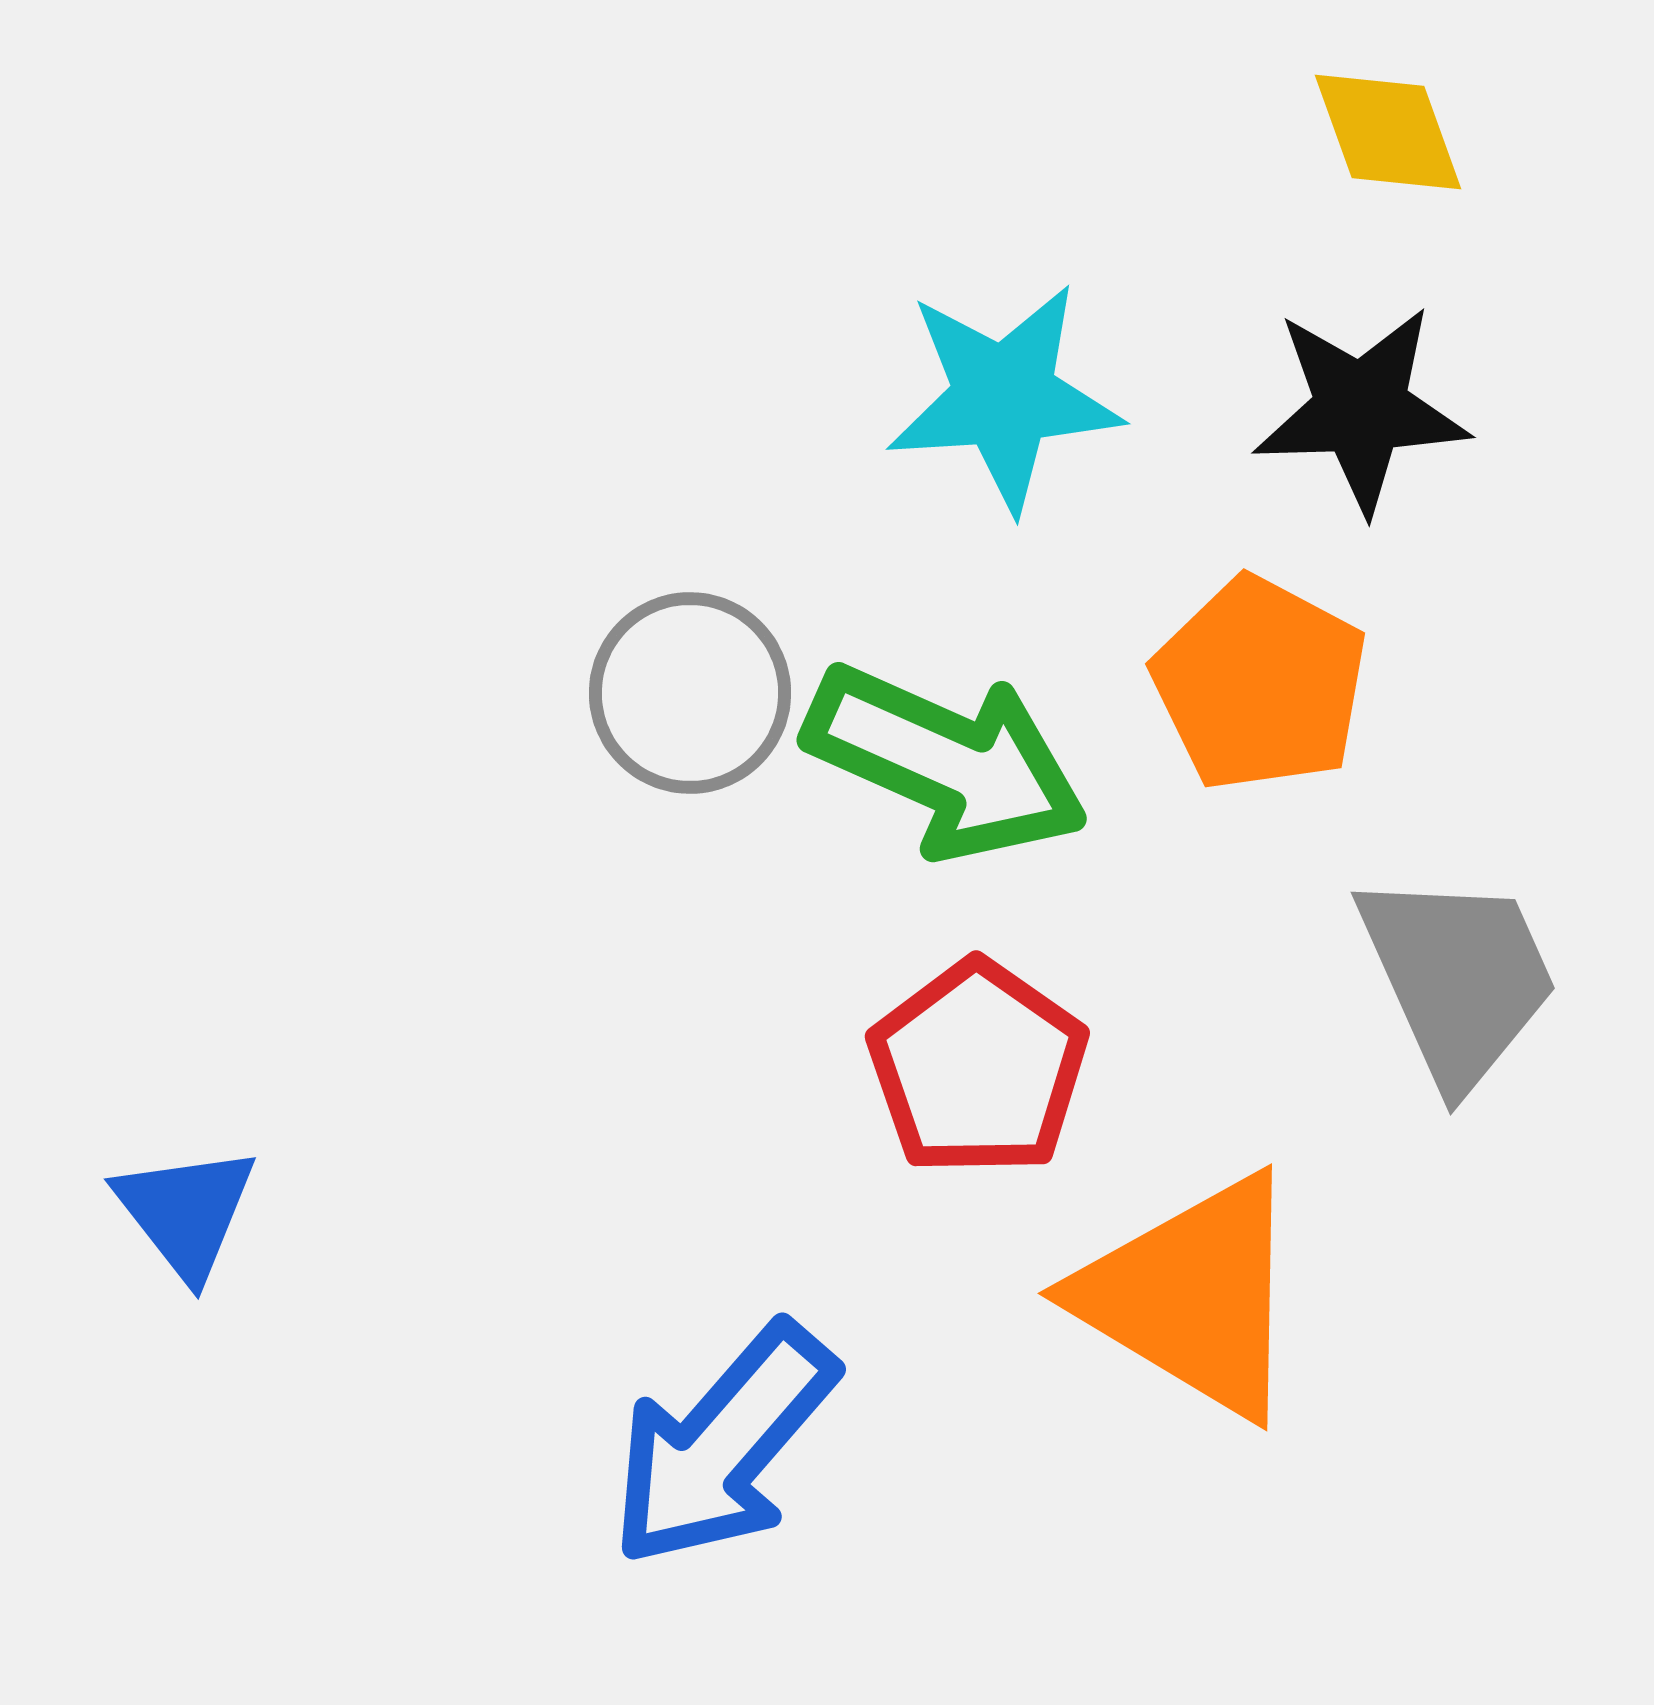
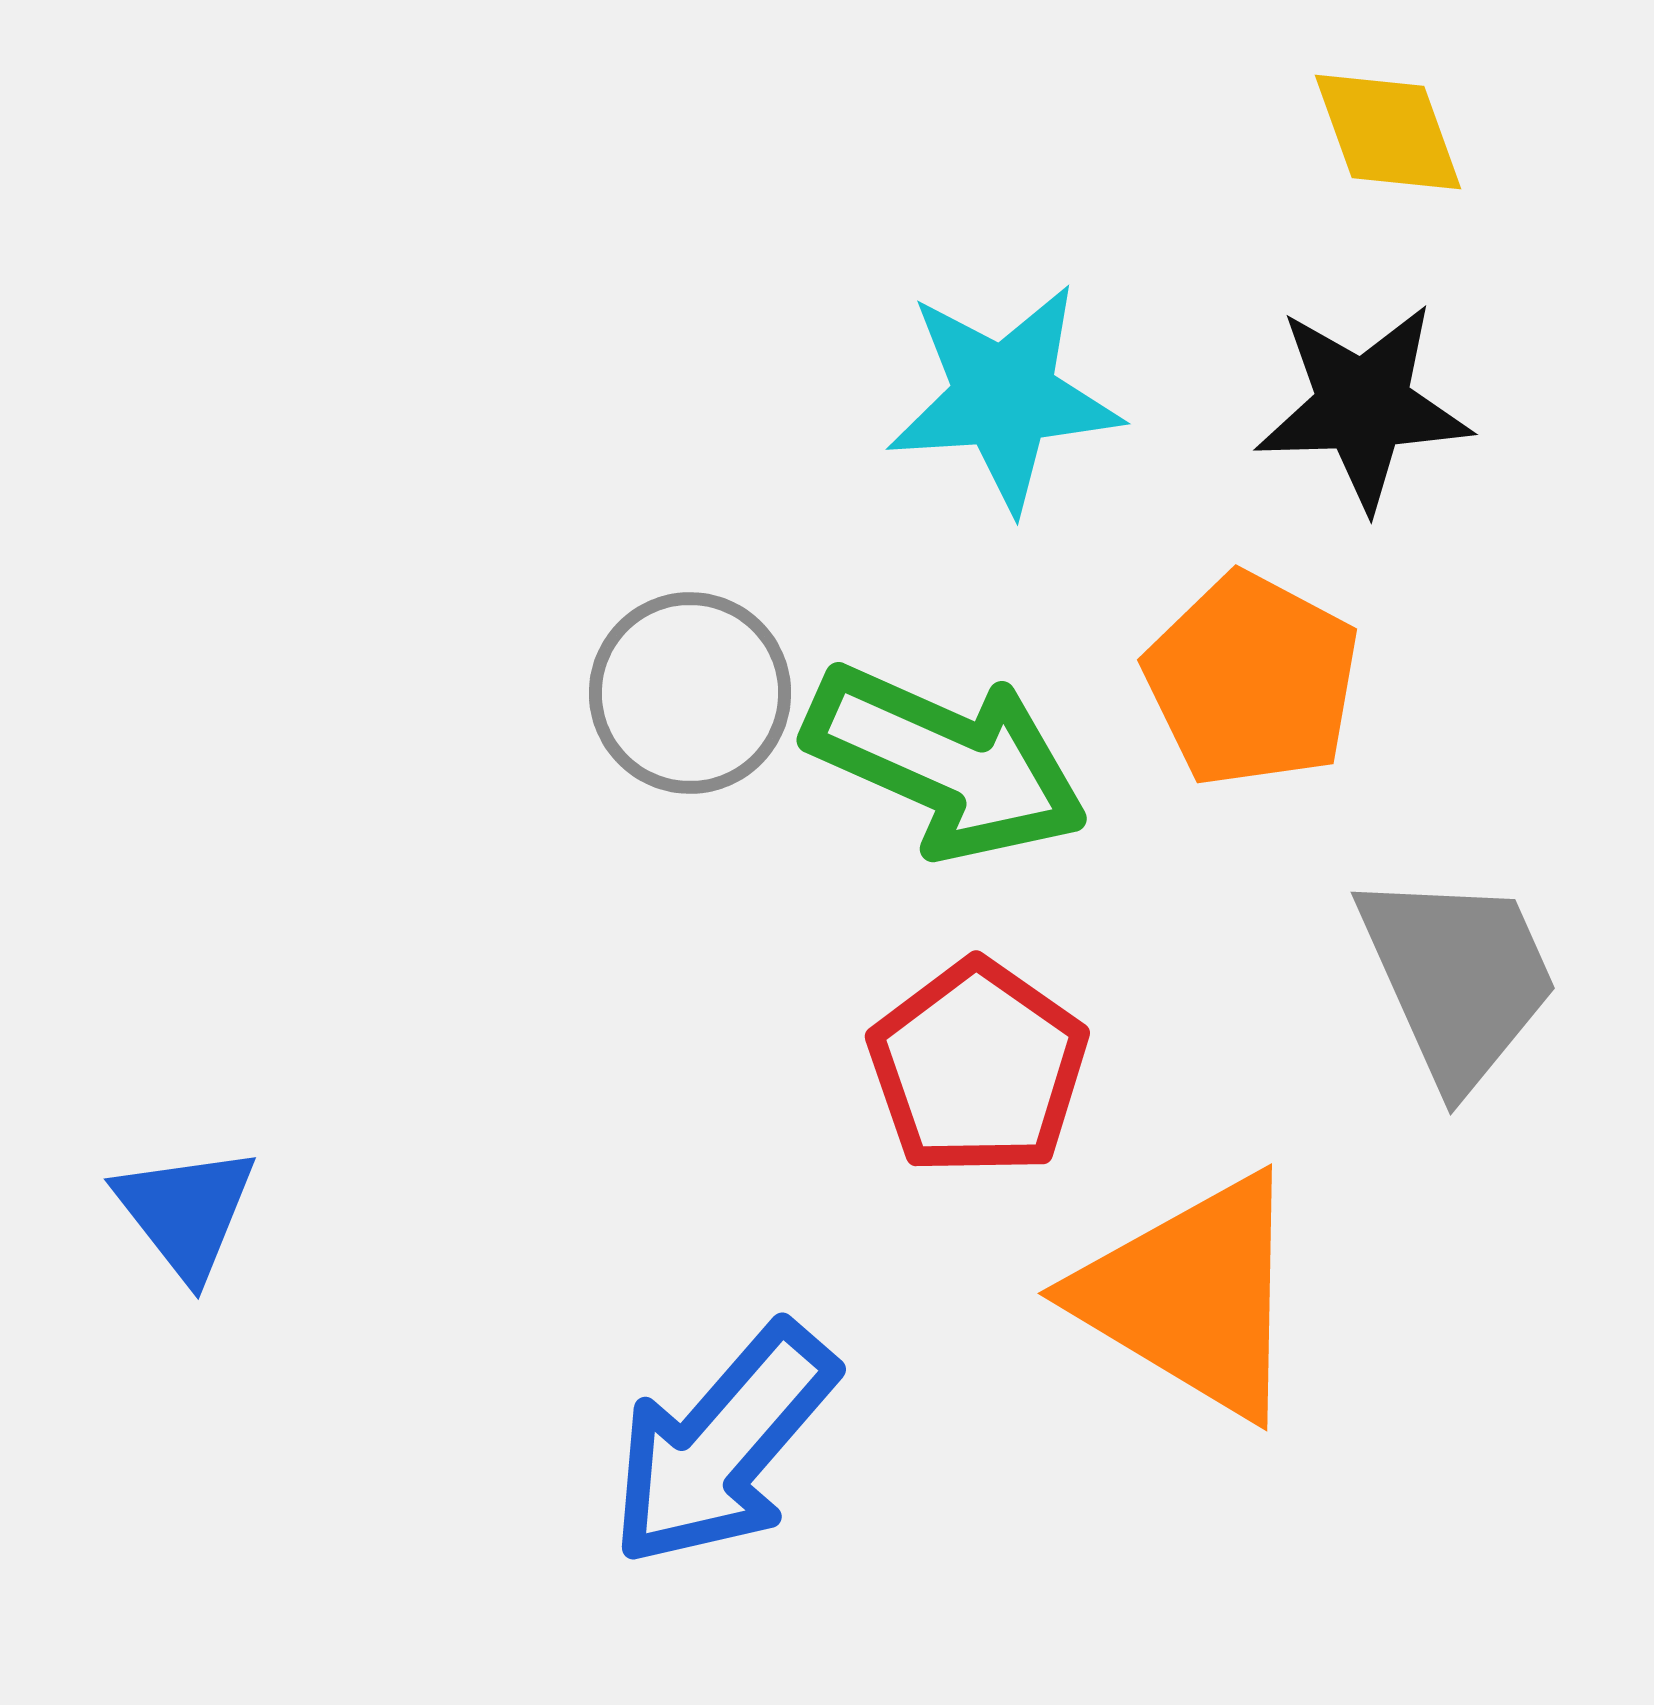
black star: moved 2 px right, 3 px up
orange pentagon: moved 8 px left, 4 px up
